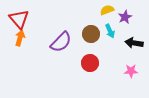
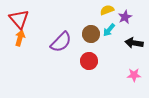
cyan arrow: moved 1 px left, 1 px up; rotated 64 degrees clockwise
red circle: moved 1 px left, 2 px up
pink star: moved 3 px right, 4 px down
